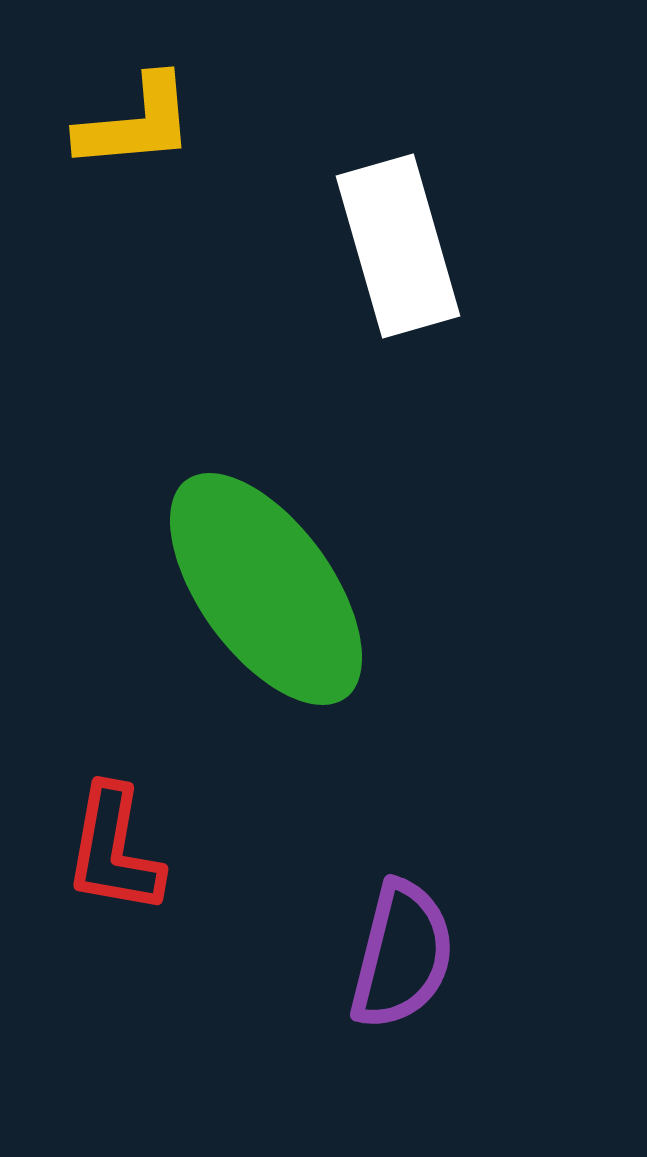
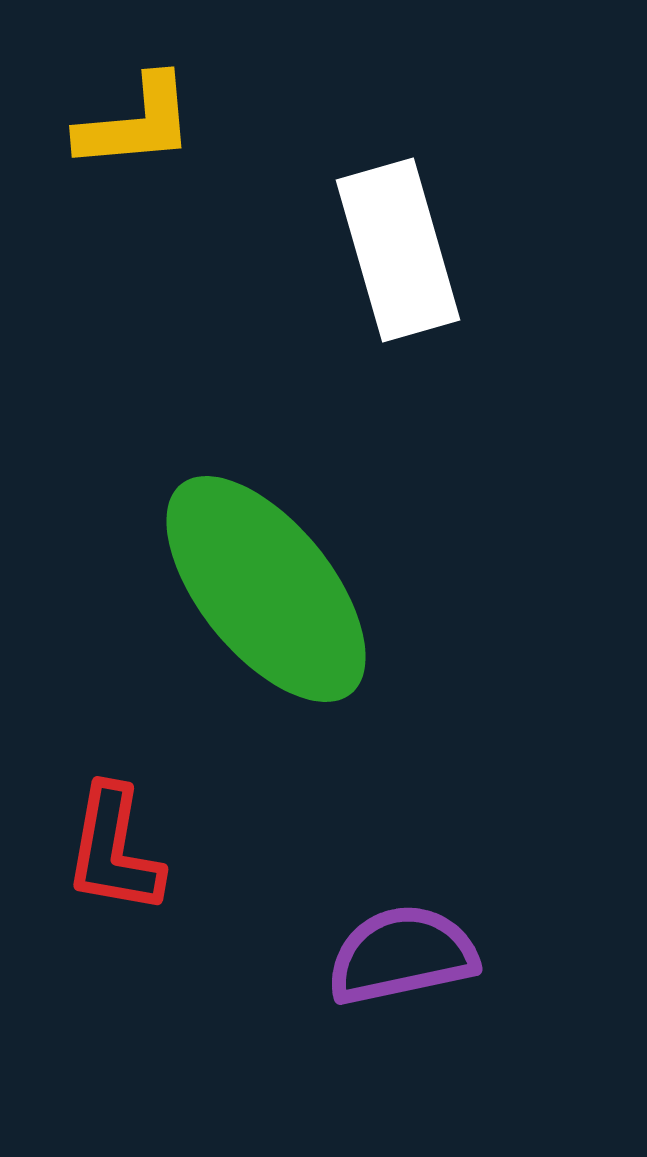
white rectangle: moved 4 px down
green ellipse: rotated 3 degrees counterclockwise
purple semicircle: rotated 116 degrees counterclockwise
